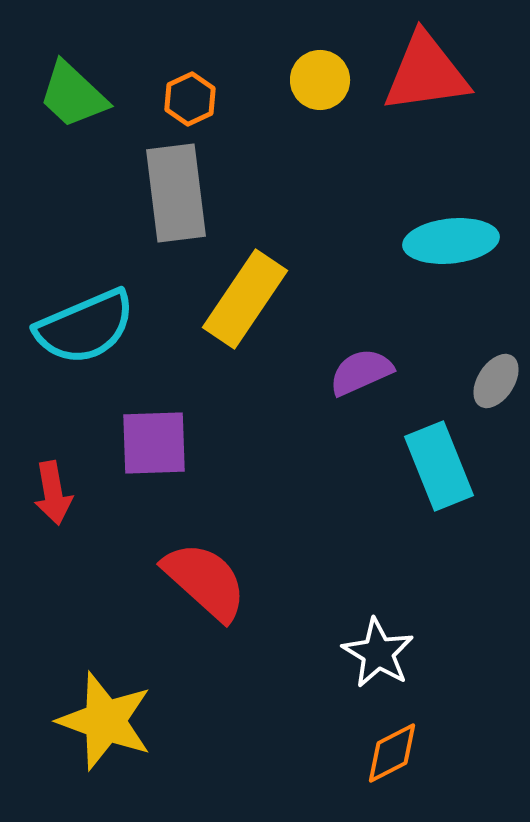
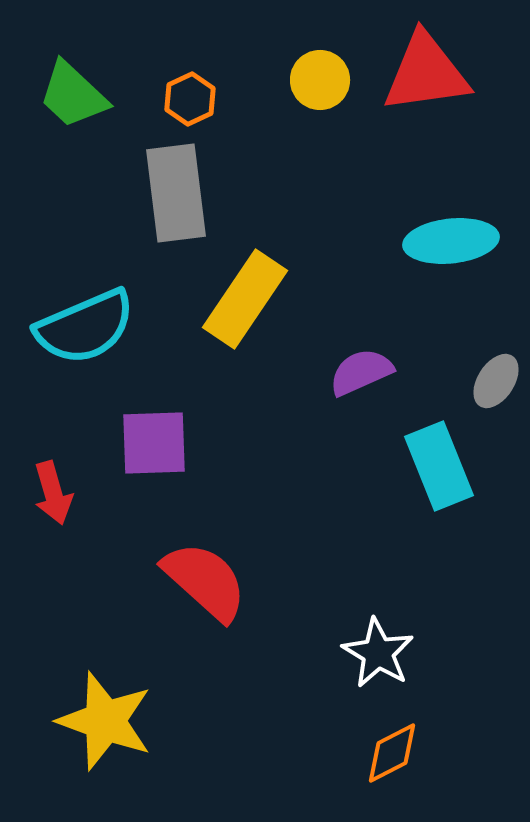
red arrow: rotated 6 degrees counterclockwise
